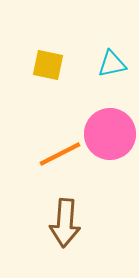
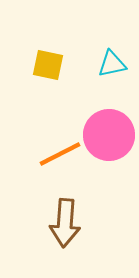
pink circle: moved 1 px left, 1 px down
